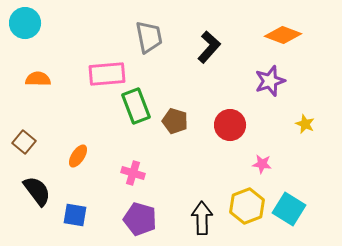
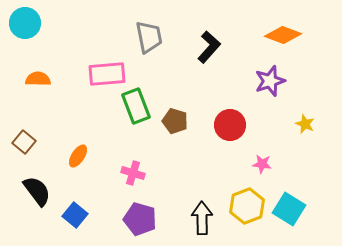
blue square: rotated 30 degrees clockwise
